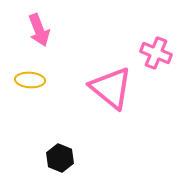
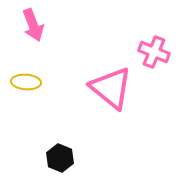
pink arrow: moved 6 px left, 5 px up
pink cross: moved 2 px left, 1 px up
yellow ellipse: moved 4 px left, 2 px down
